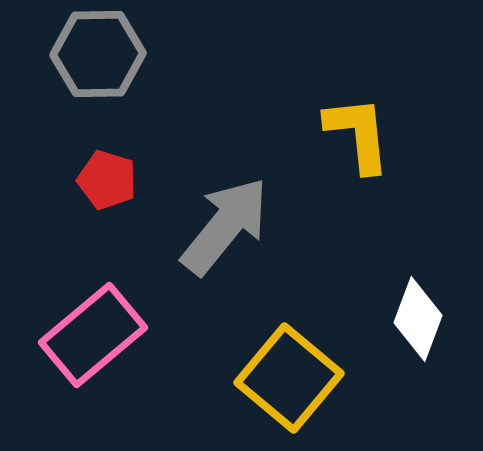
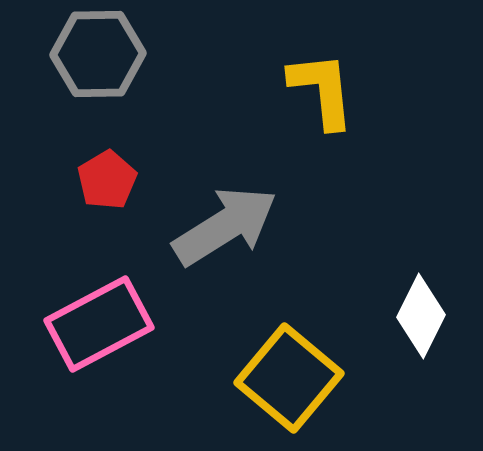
yellow L-shape: moved 36 px left, 44 px up
red pentagon: rotated 24 degrees clockwise
gray arrow: rotated 19 degrees clockwise
white diamond: moved 3 px right, 3 px up; rotated 6 degrees clockwise
pink rectangle: moved 6 px right, 11 px up; rotated 12 degrees clockwise
